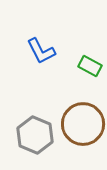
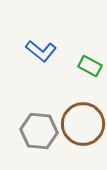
blue L-shape: rotated 24 degrees counterclockwise
gray hexagon: moved 4 px right, 4 px up; rotated 18 degrees counterclockwise
